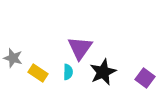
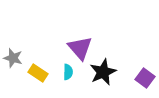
purple triangle: rotated 16 degrees counterclockwise
